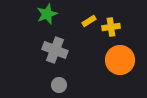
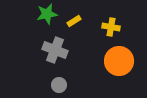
green star: rotated 10 degrees clockwise
yellow rectangle: moved 15 px left
yellow cross: rotated 18 degrees clockwise
orange circle: moved 1 px left, 1 px down
